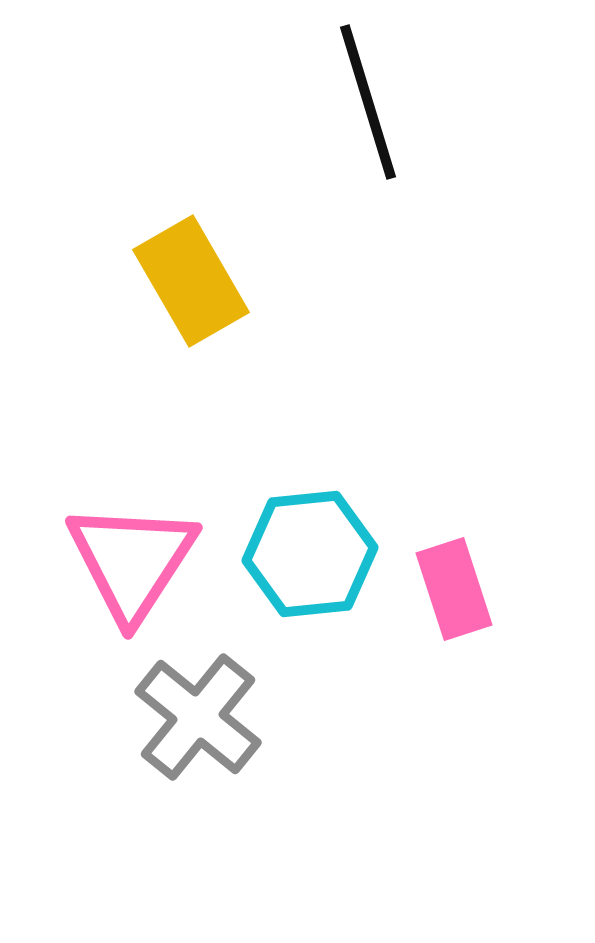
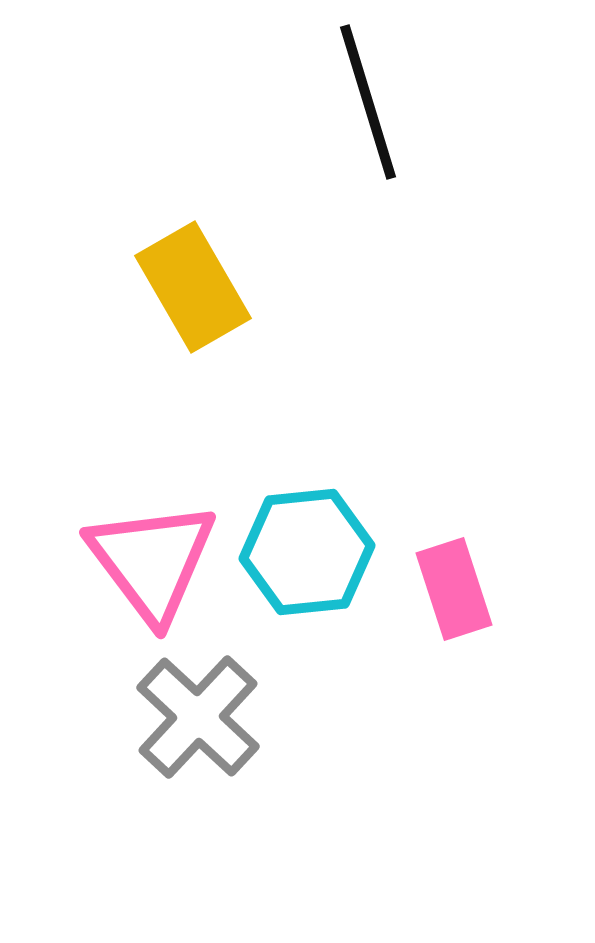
yellow rectangle: moved 2 px right, 6 px down
cyan hexagon: moved 3 px left, 2 px up
pink triangle: moved 20 px right; rotated 10 degrees counterclockwise
gray cross: rotated 4 degrees clockwise
